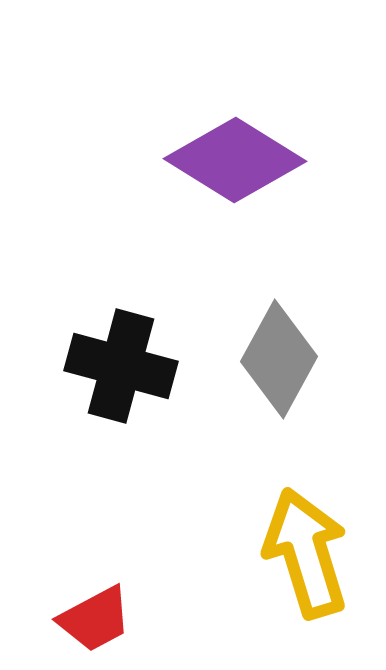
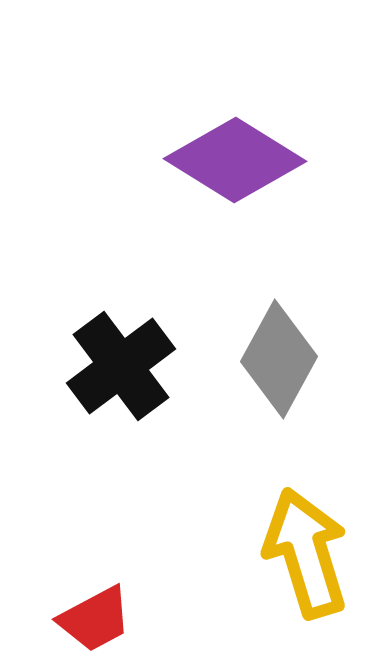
black cross: rotated 38 degrees clockwise
